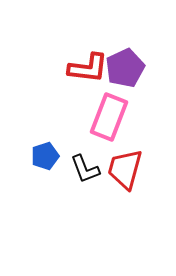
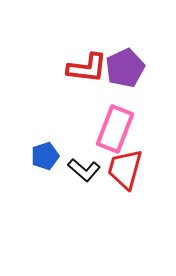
red L-shape: moved 1 px left
pink rectangle: moved 6 px right, 12 px down
black L-shape: moved 1 px left, 1 px down; rotated 28 degrees counterclockwise
